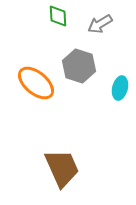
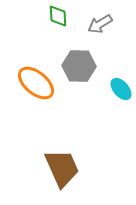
gray hexagon: rotated 16 degrees counterclockwise
cyan ellipse: moved 1 px right, 1 px down; rotated 55 degrees counterclockwise
